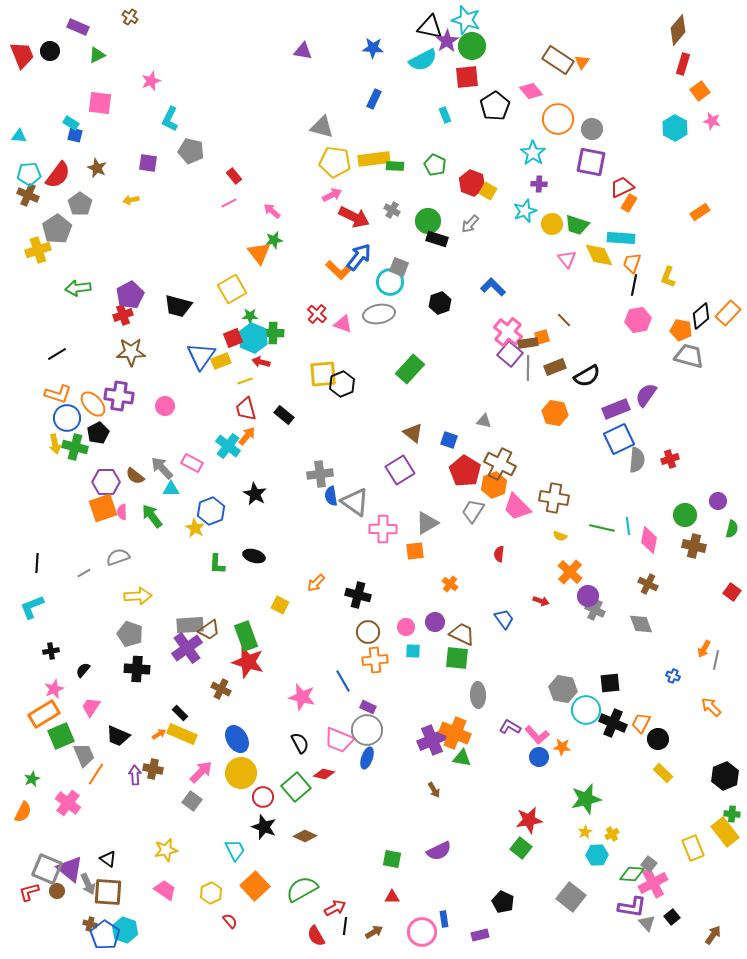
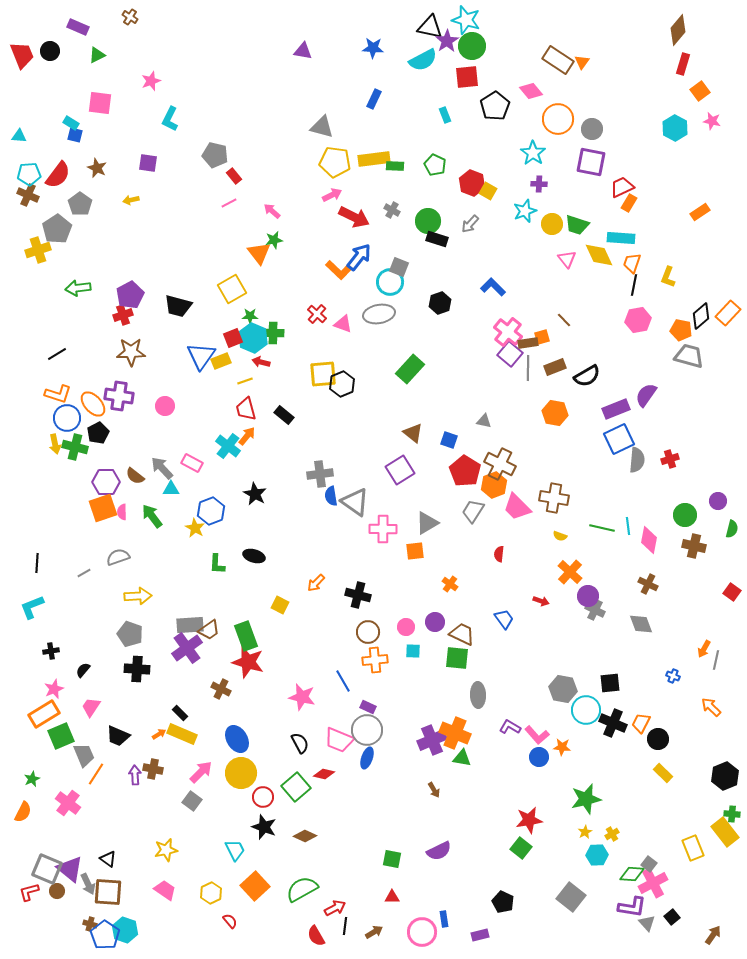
gray pentagon at (191, 151): moved 24 px right, 4 px down
